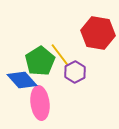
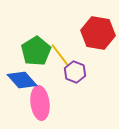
green pentagon: moved 4 px left, 10 px up
purple hexagon: rotated 10 degrees counterclockwise
